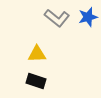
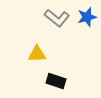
blue star: moved 1 px left
black rectangle: moved 20 px right
